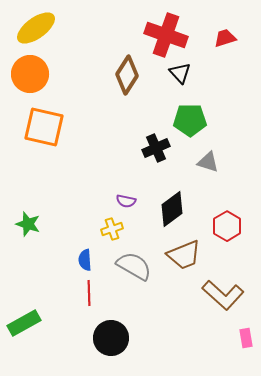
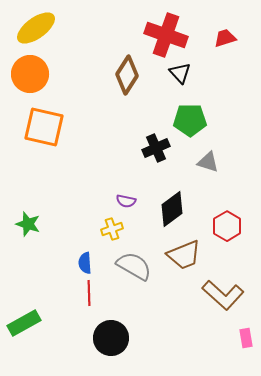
blue semicircle: moved 3 px down
